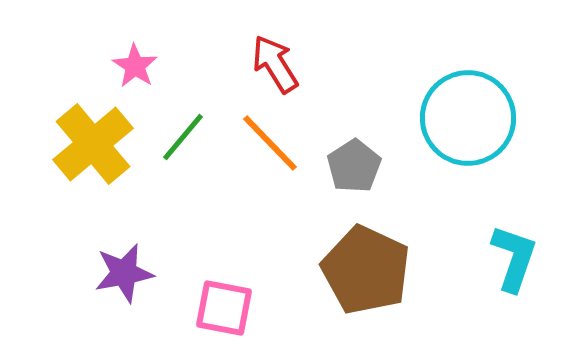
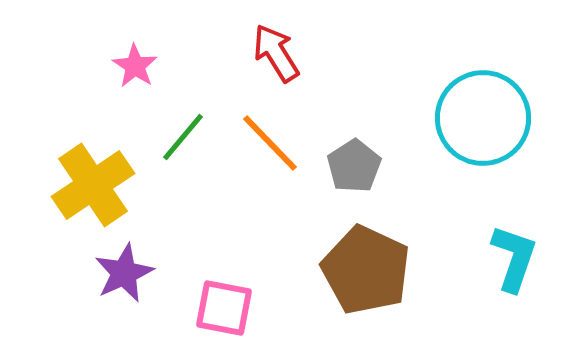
red arrow: moved 1 px right, 11 px up
cyan circle: moved 15 px right
yellow cross: moved 41 px down; rotated 6 degrees clockwise
purple star: rotated 14 degrees counterclockwise
